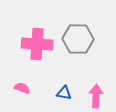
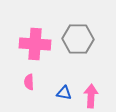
pink cross: moved 2 px left
pink semicircle: moved 7 px right, 6 px up; rotated 112 degrees counterclockwise
pink arrow: moved 5 px left
